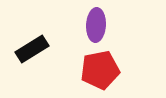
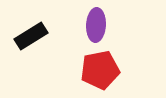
black rectangle: moved 1 px left, 13 px up
